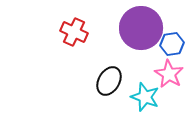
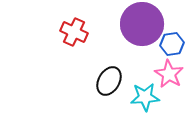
purple circle: moved 1 px right, 4 px up
cyan star: rotated 24 degrees counterclockwise
